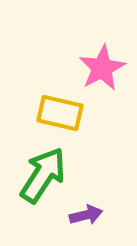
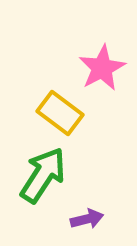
yellow rectangle: rotated 24 degrees clockwise
purple arrow: moved 1 px right, 4 px down
